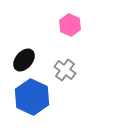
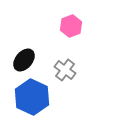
pink hexagon: moved 1 px right, 1 px down; rotated 15 degrees clockwise
